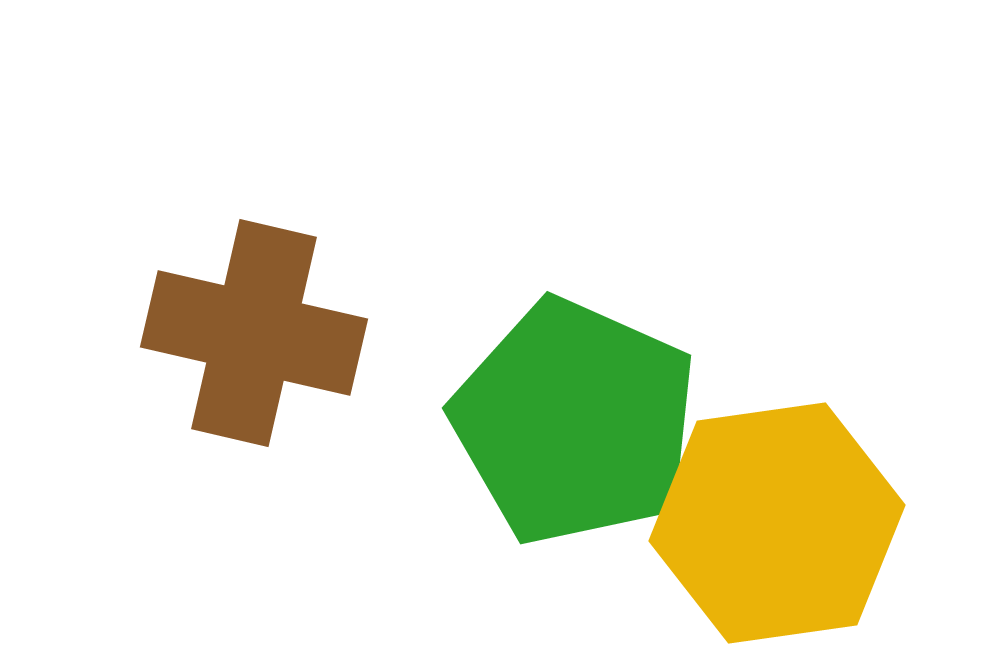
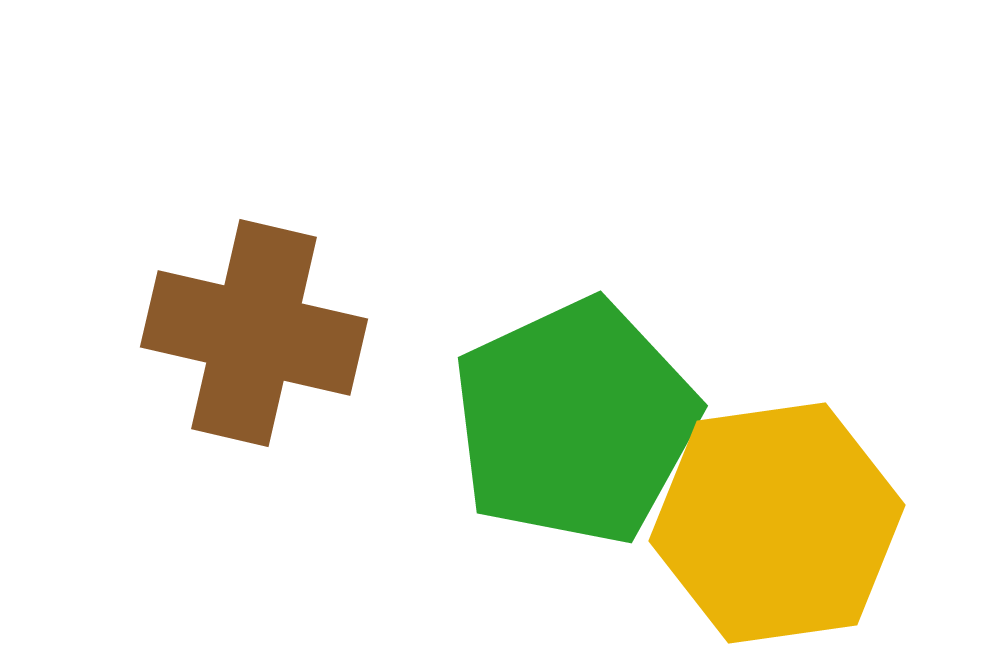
green pentagon: rotated 23 degrees clockwise
